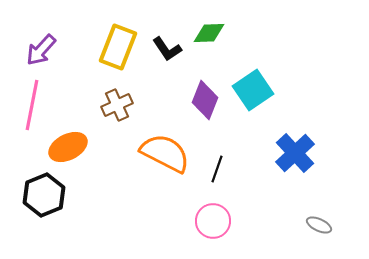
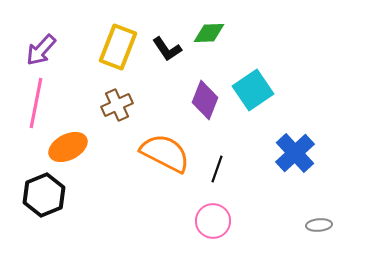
pink line: moved 4 px right, 2 px up
gray ellipse: rotated 30 degrees counterclockwise
